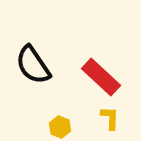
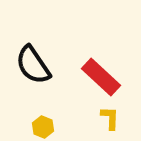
yellow hexagon: moved 17 px left
